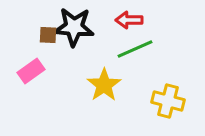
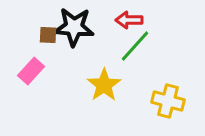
green line: moved 3 px up; rotated 24 degrees counterclockwise
pink rectangle: rotated 12 degrees counterclockwise
